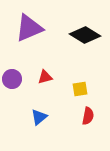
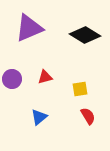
red semicircle: rotated 42 degrees counterclockwise
